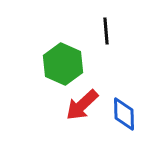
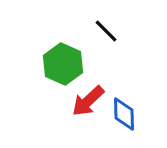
black line: rotated 40 degrees counterclockwise
red arrow: moved 6 px right, 4 px up
